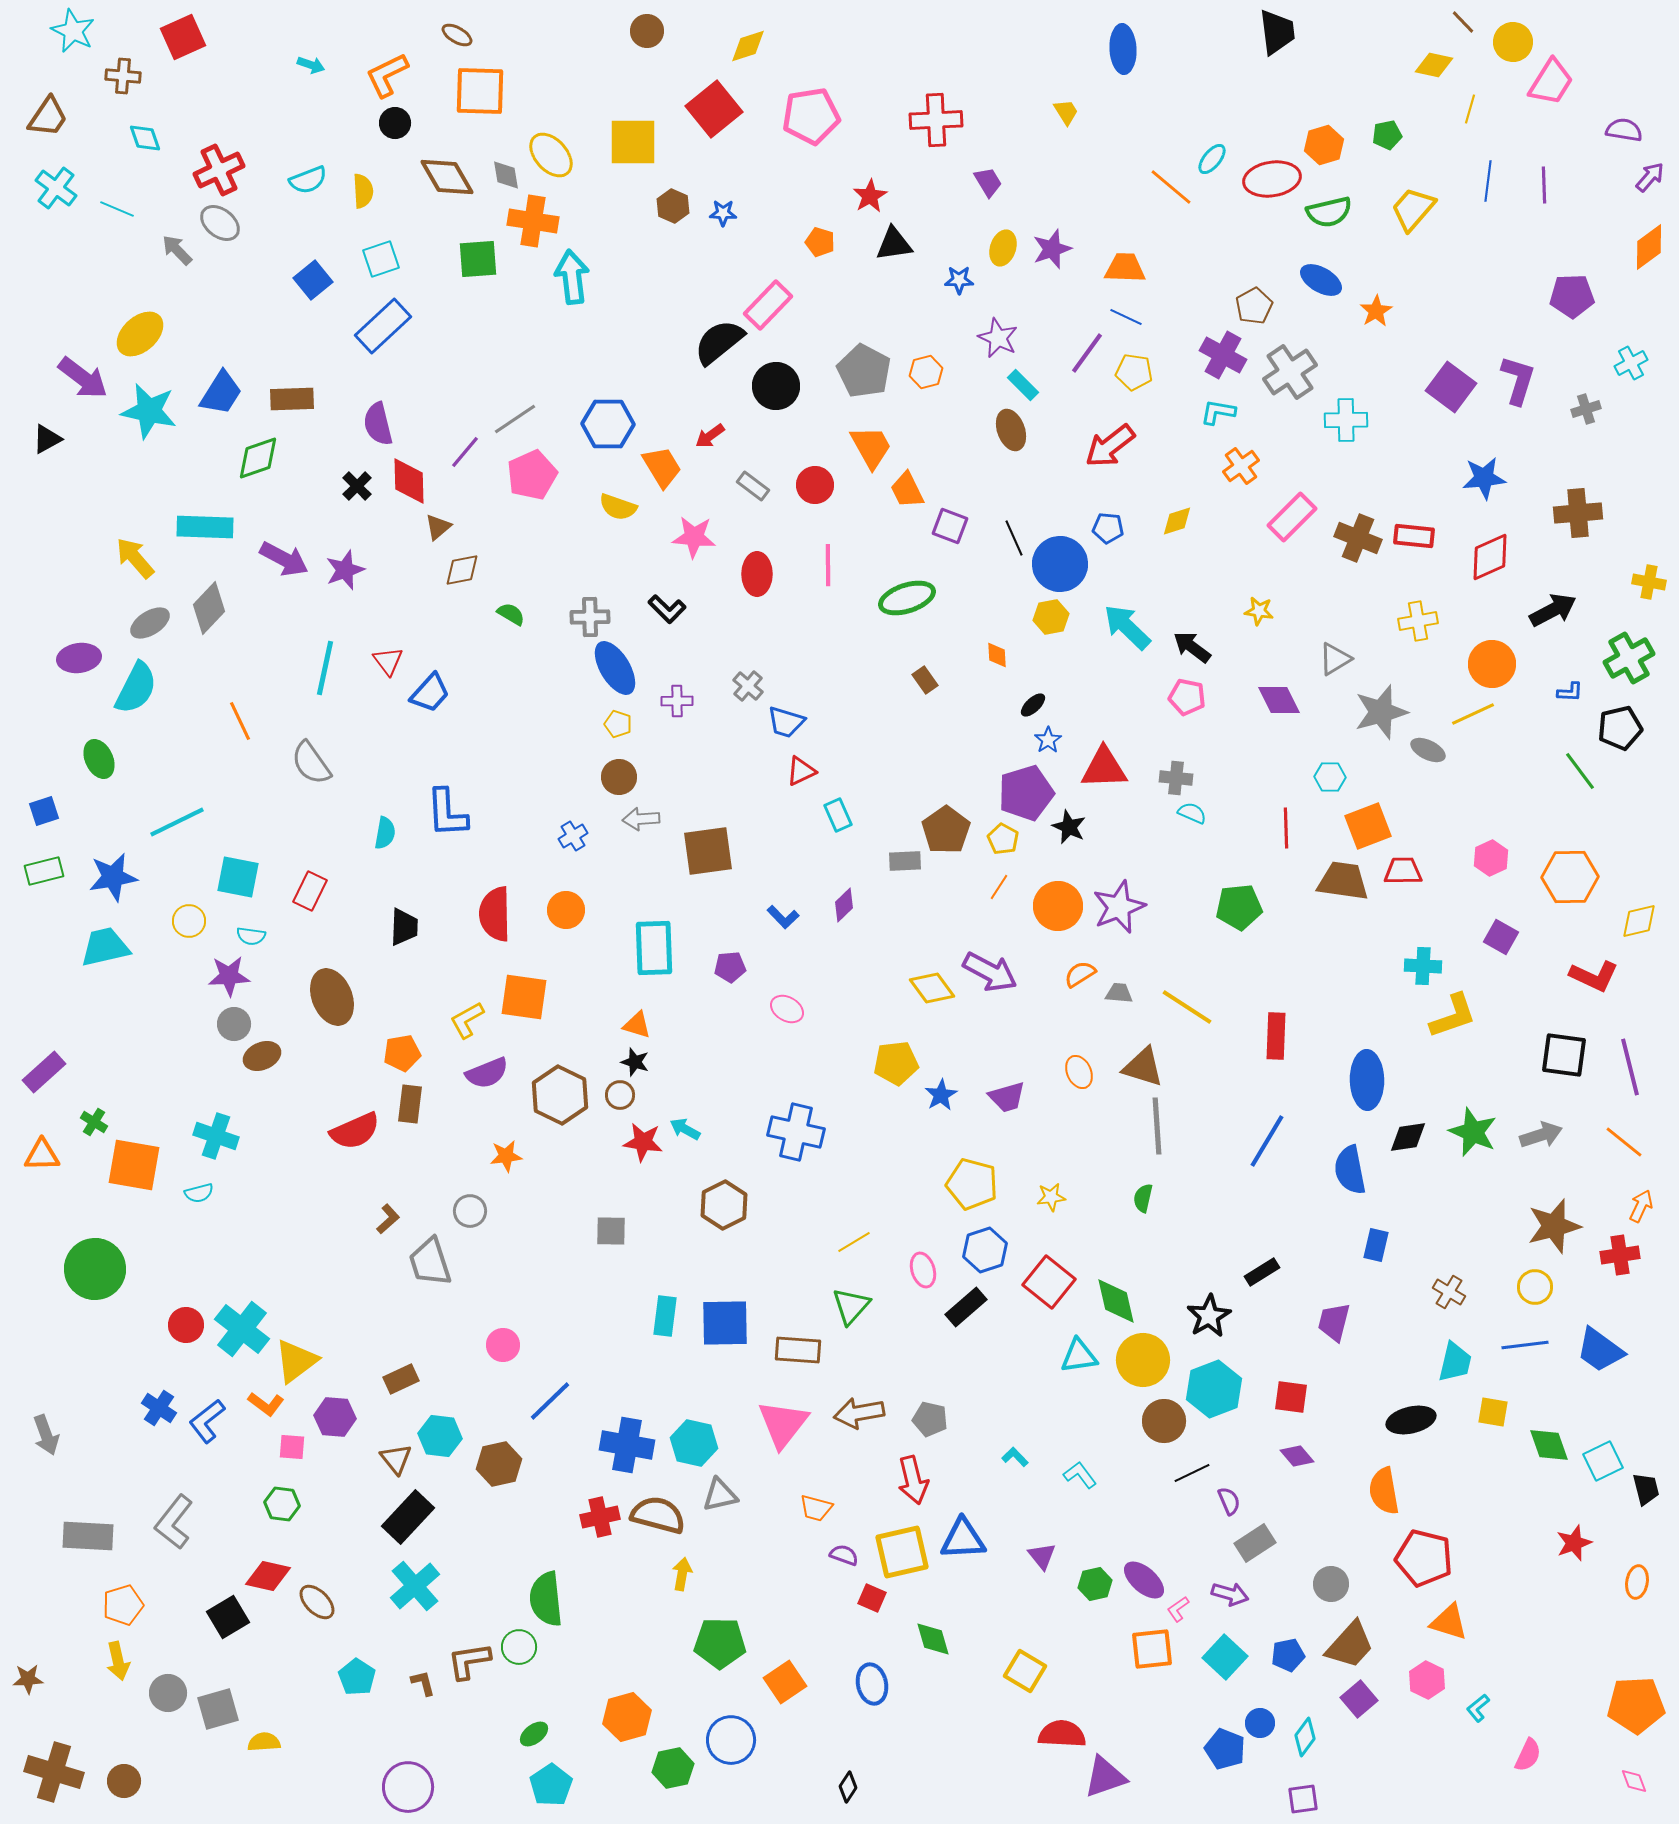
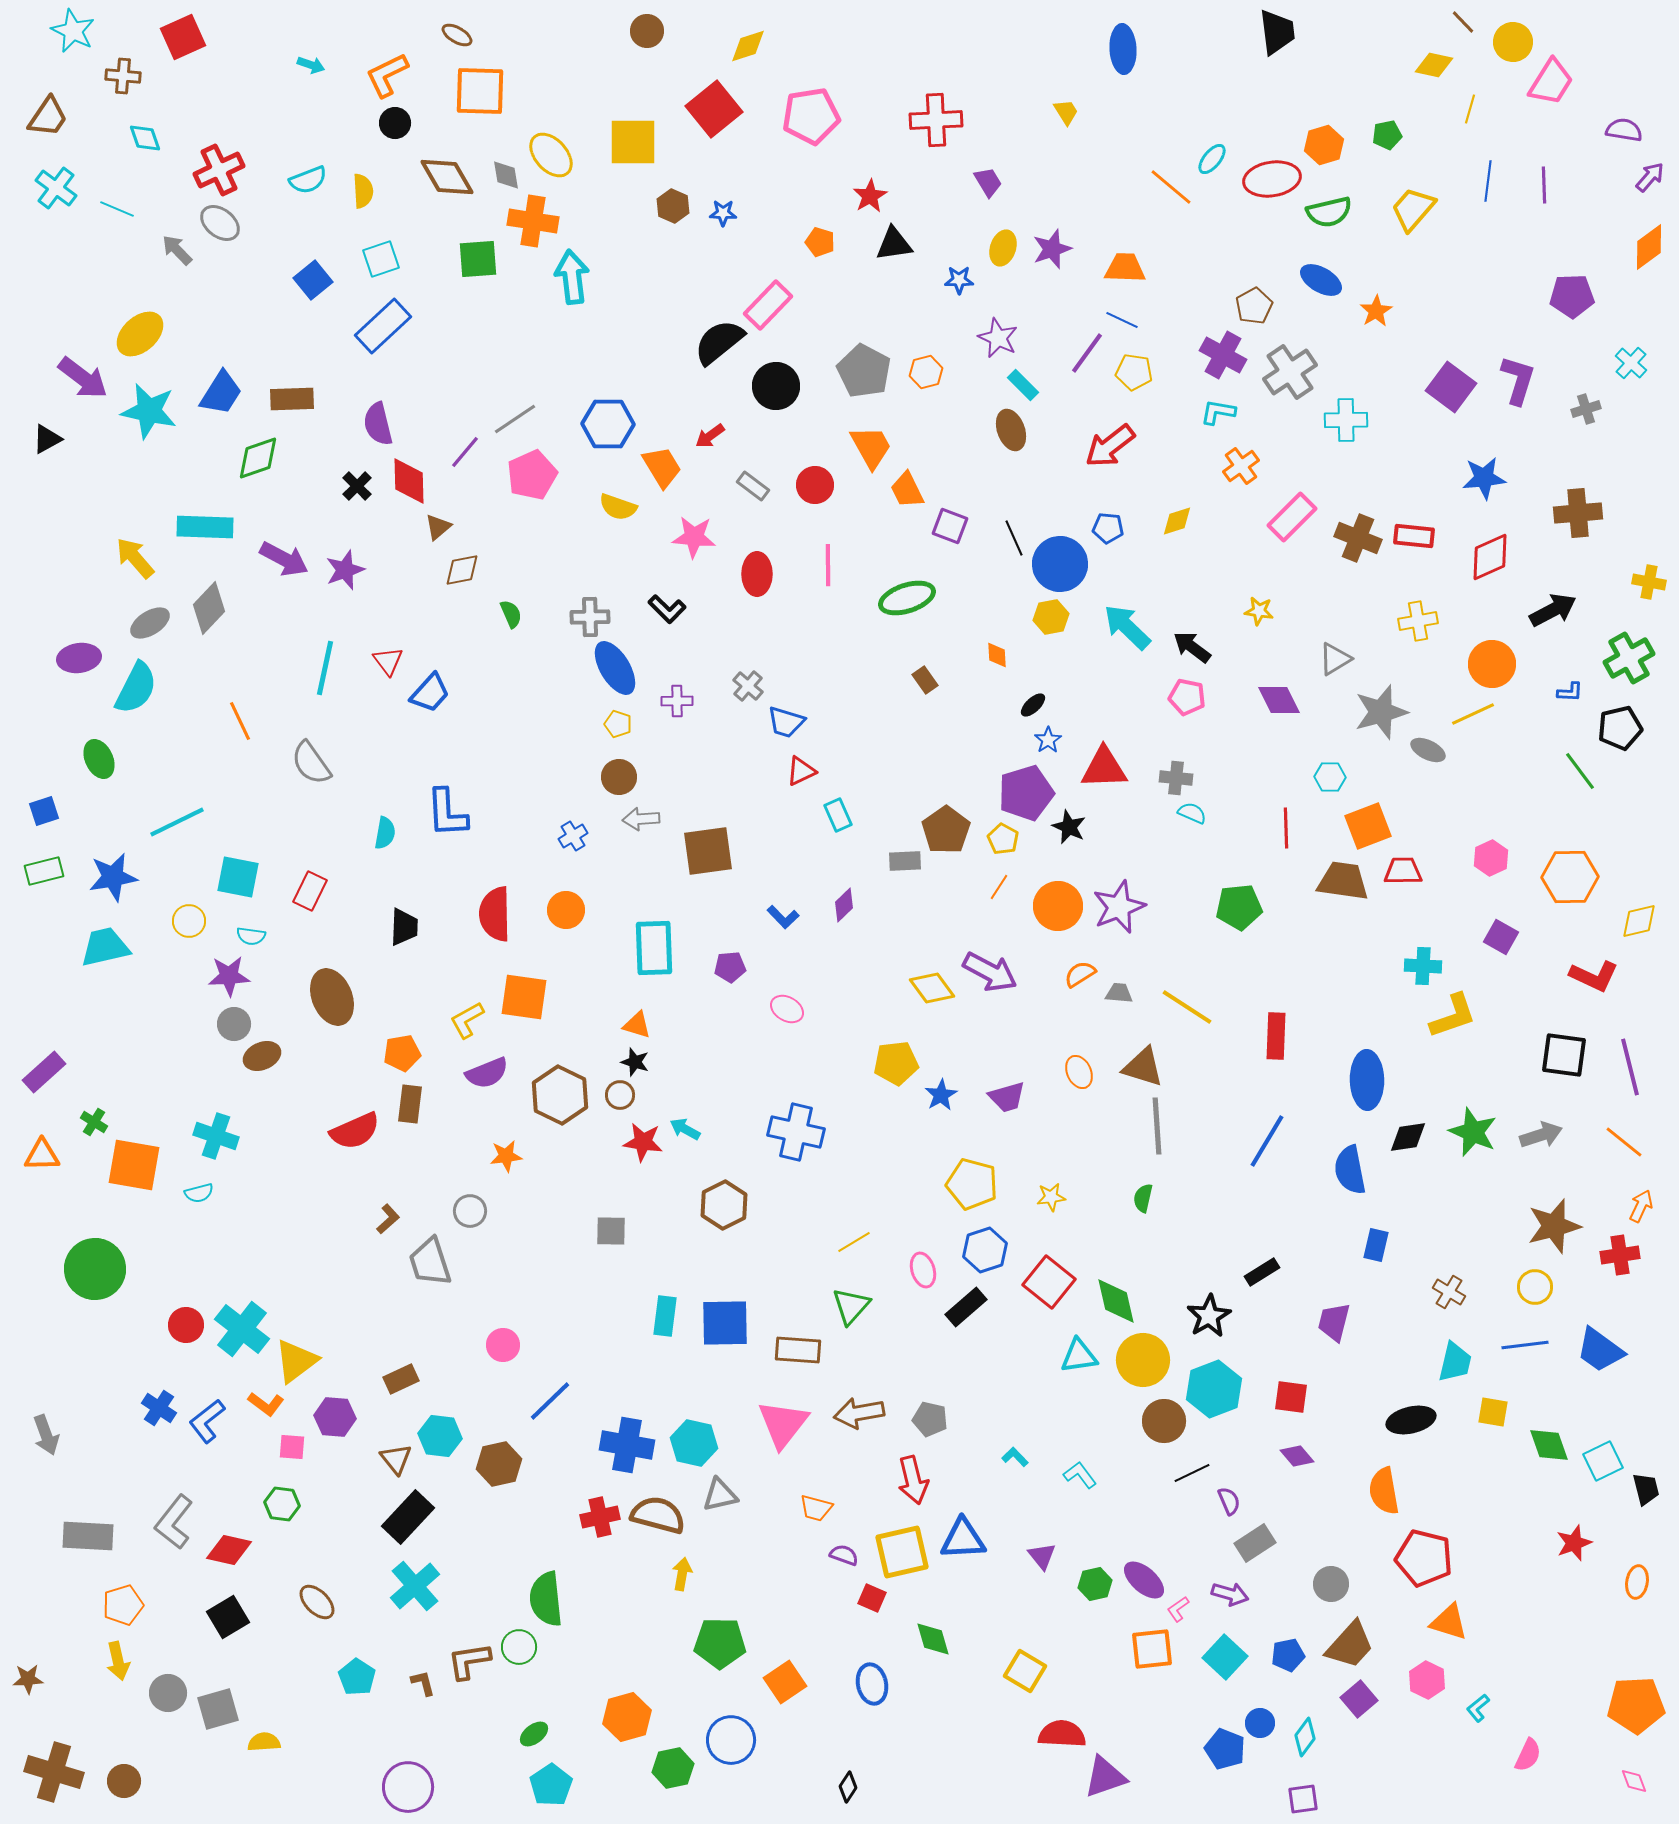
blue line at (1126, 317): moved 4 px left, 3 px down
cyan cross at (1631, 363): rotated 20 degrees counterclockwise
green semicircle at (511, 614): rotated 36 degrees clockwise
red diamond at (268, 1576): moved 39 px left, 26 px up
